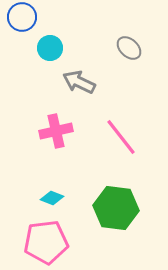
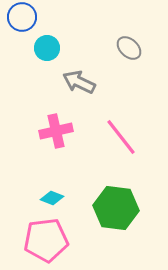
cyan circle: moved 3 px left
pink pentagon: moved 2 px up
